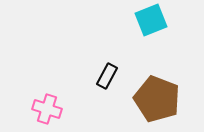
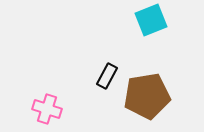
brown pentagon: moved 10 px left, 3 px up; rotated 30 degrees counterclockwise
